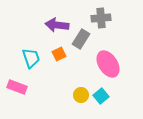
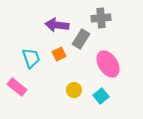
pink rectangle: rotated 18 degrees clockwise
yellow circle: moved 7 px left, 5 px up
